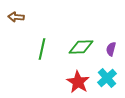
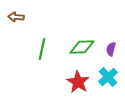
green diamond: moved 1 px right
cyan cross: moved 1 px right, 1 px up
